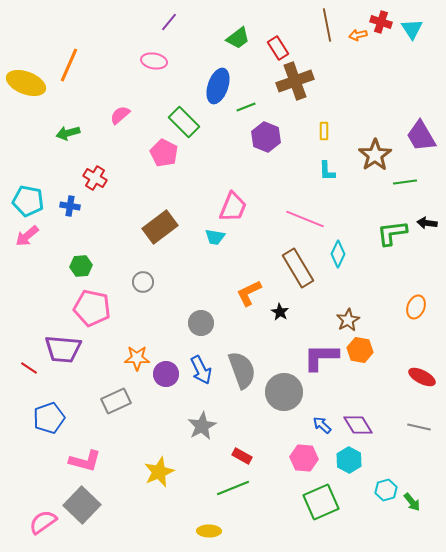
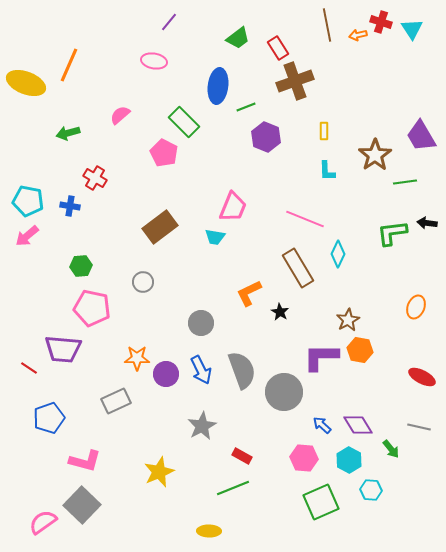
blue ellipse at (218, 86): rotated 12 degrees counterclockwise
cyan hexagon at (386, 490): moved 15 px left; rotated 20 degrees clockwise
green arrow at (412, 502): moved 21 px left, 53 px up
